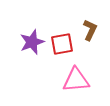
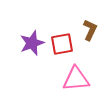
purple star: moved 1 px down
pink triangle: moved 1 px up
